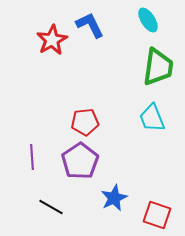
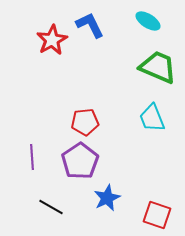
cyan ellipse: moved 1 px down; rotated 25 degrees counterclockwise
green trapezoid: rotated 75 degrees counterclockwise
blue star: moved 7 px left
